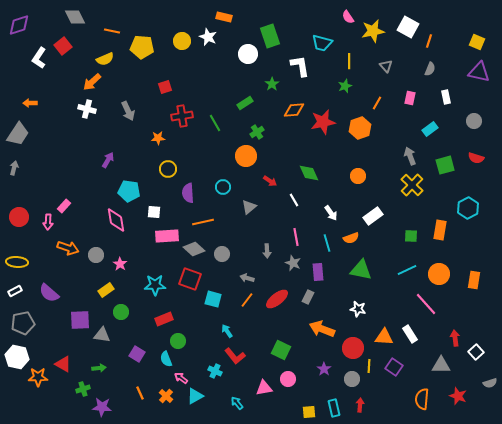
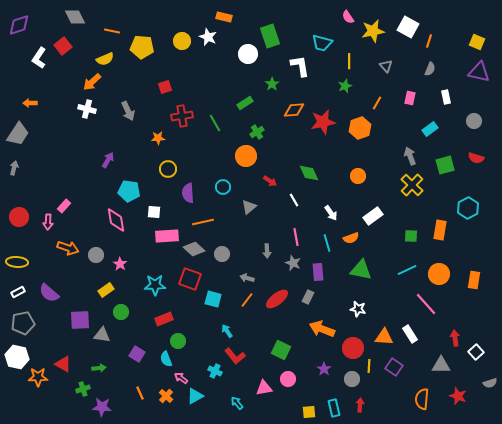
white rectangle at (15, 291): moved 3 px right, 1 px down
